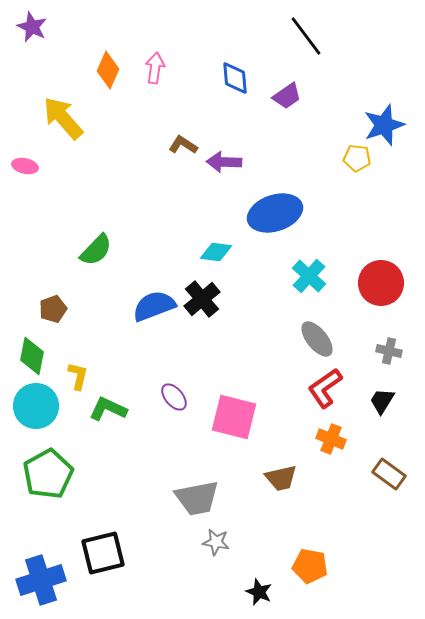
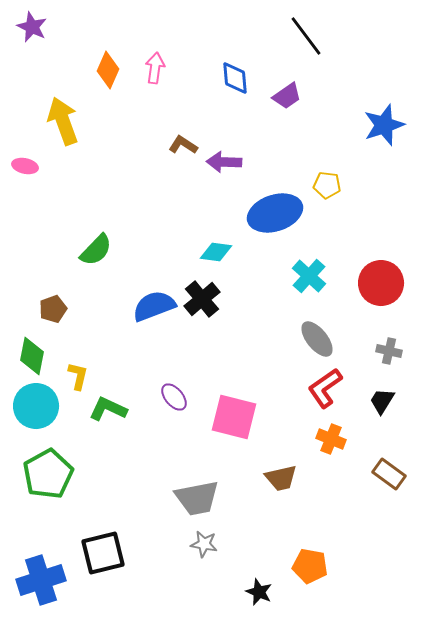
yellow arrow: moved 3 px down; rotated 21 degrees clockwise
yellow pentagon: moved 30 px left, 27 px down
gray star: moved 12 px left, 2 px down
